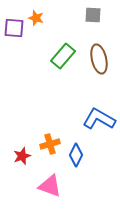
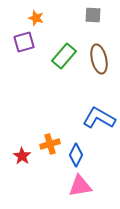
purple square: moved 10 px right, 14 px down; rotated 20 degrees counterclockwise
green rectangle: moved 1 px right
blue L-shape: moved 1 px up
red star: rotated 18 degrees counterclockwise
pink triangle: moved 30 px right; rotated 30 degrees counterclockwise
